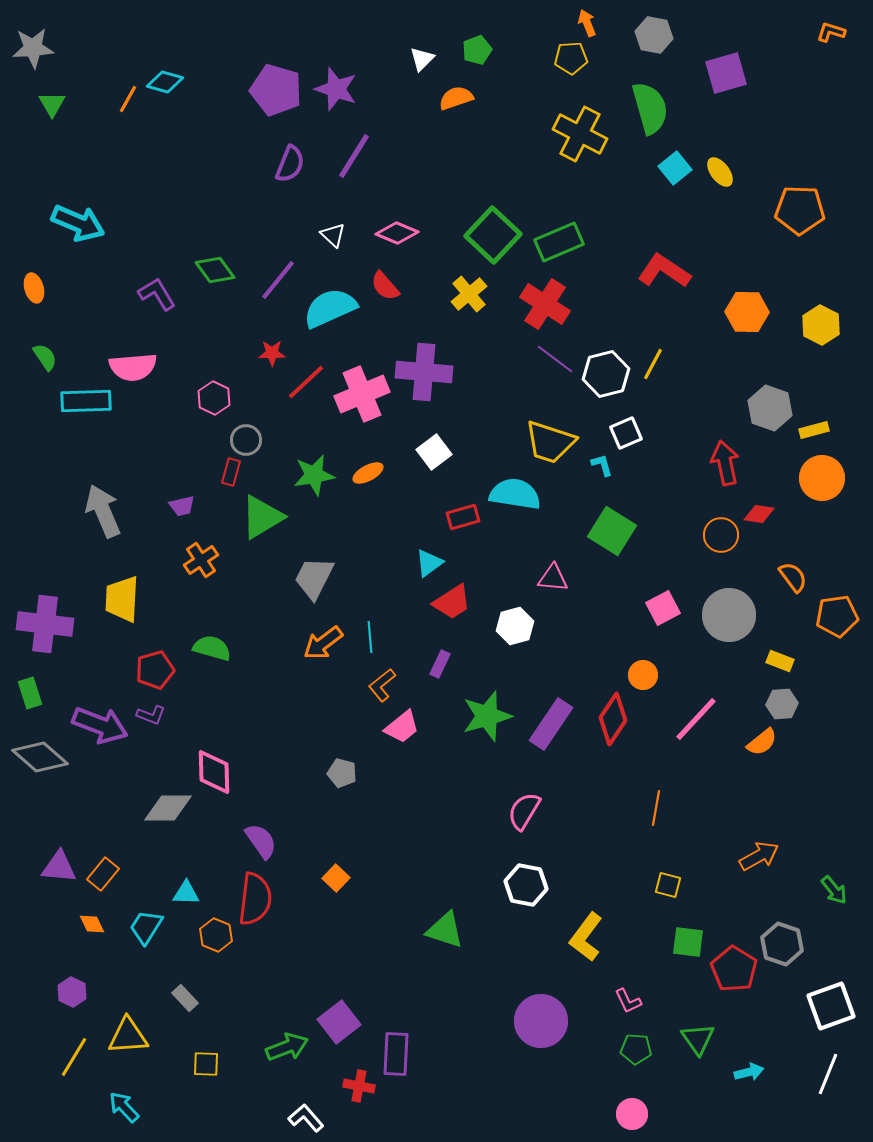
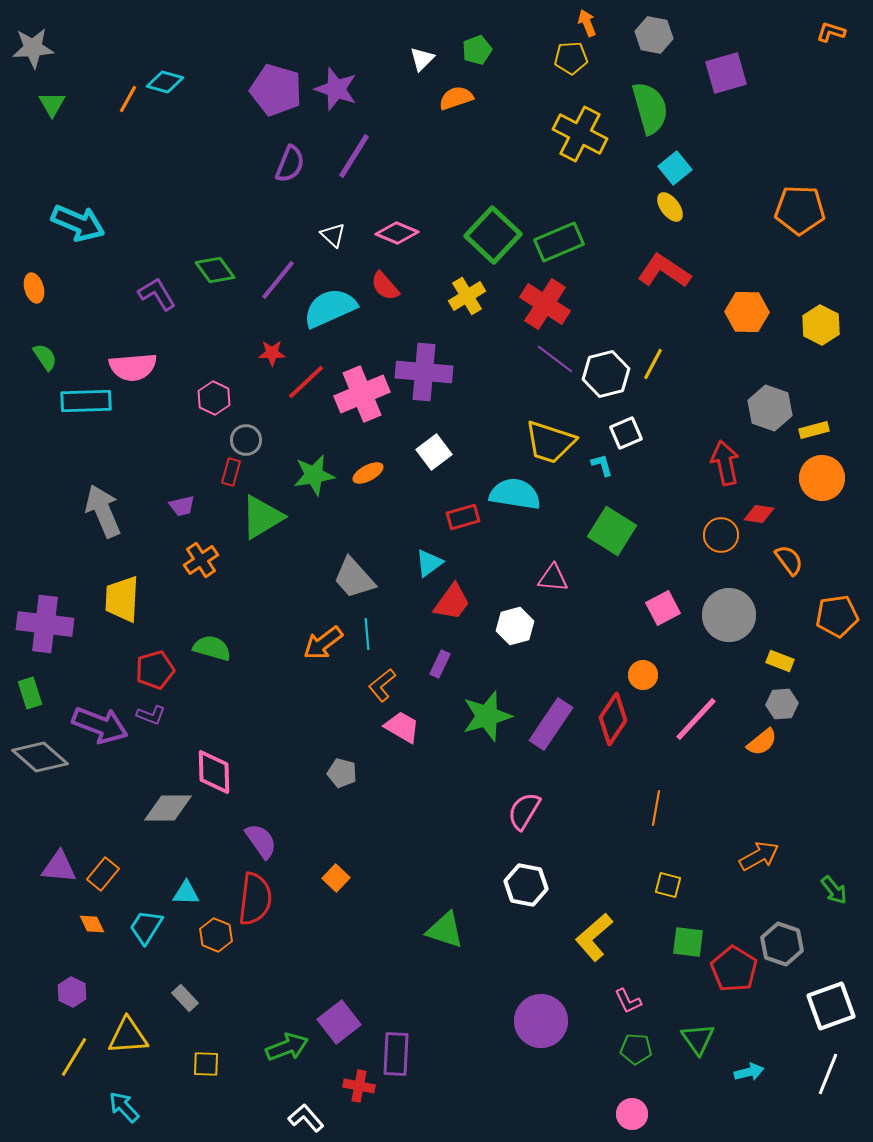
yellow ellipse at (720, 172): moved 50 px left, 35 px down
yellow cross at (469, 294): moved 2 px left, 2 px down; rotated 9 degrees clockwise
orange semicircle at (793, 577): moved 4 px left, 17 px up
gray trapezoid at (314, 578): moved 40 px right; rotated 69 degrees counterclockwise
red trapezoid at (452, 602): rotated 21 degrees counterclockwise
cyan line at (370, 637): moved 3 px left, 3 px up
pink trapezoid at (402, 727): rotated 111 degrees counterclockwise
yellow L-shape at (586, 937): moved 8 px right; rotated 12 degrees clockwise
